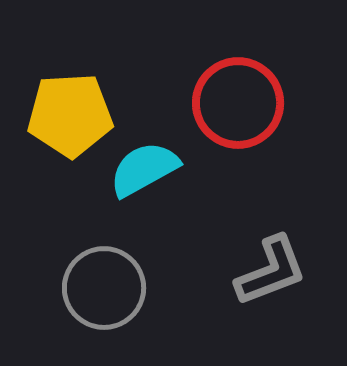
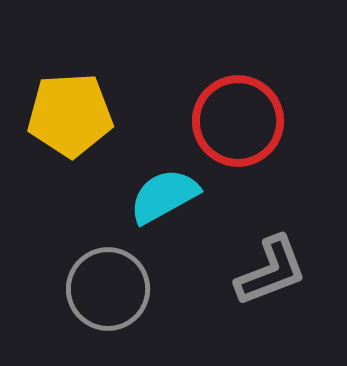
red circle: moved 18 px down
cyan semicircle: moved 20 px right, 27 px down
gray circle: moved 4 px right, 1 px down
